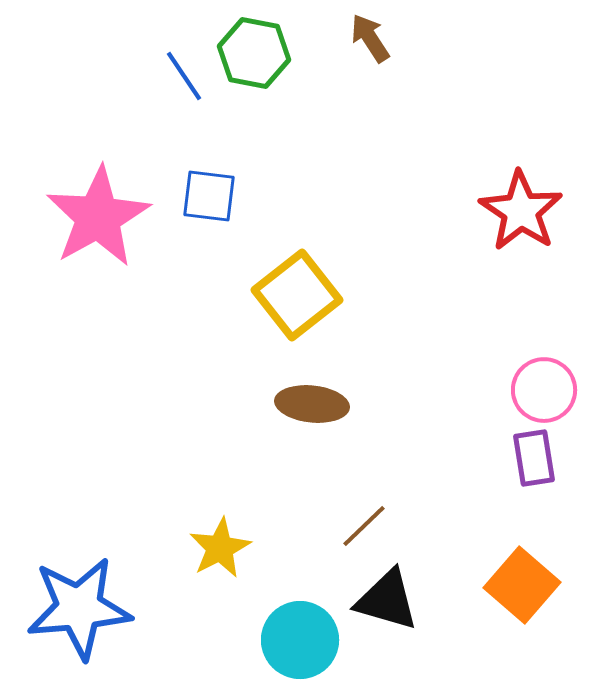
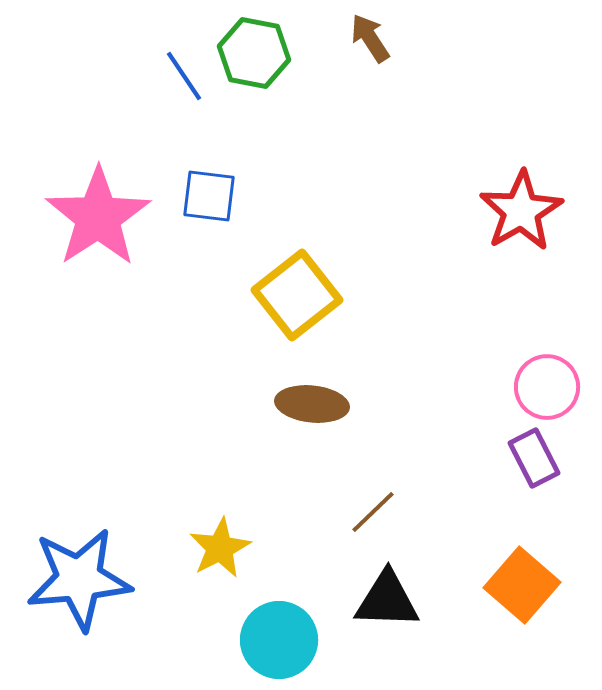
red star: rotated 8 degrees clockwise
pink star: rotated 4 degrees counterclockwise
pink circle: moved 3 px right, 3 px up
purple rectangle: rotated 18 degrees counterclockwise
brown line: moved 9 px right, 14 px up
black triangle: rotated 14 degrees counterclockwise
blue star: moved 29 px up
cyan circle: moved 21 px left
